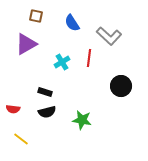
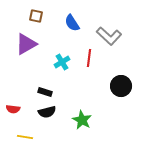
green star: rotated 18 degrees clockwise
yellow line: moved 4 px right, 2 px up; rotated 28 degrees counterclockwise
